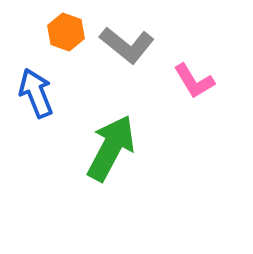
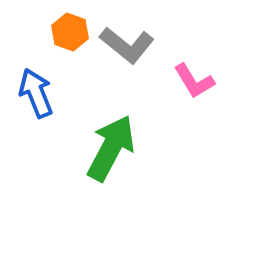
orange hexagon: moved 4 px right
